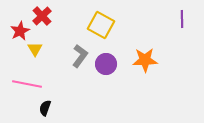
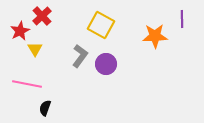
orange star: moved 10 px right, 24 px up
